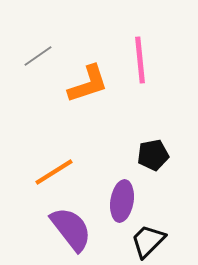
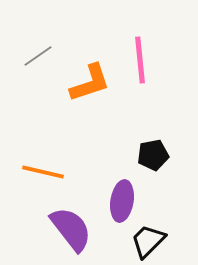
orange L-shape: moved 2 px right, 1 px up
orange line: moved 11 px left; rotated 45 degrees clockwise
